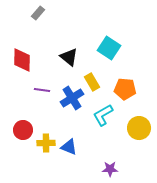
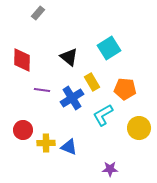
cyan square: rotated 25 degrees clockwise
